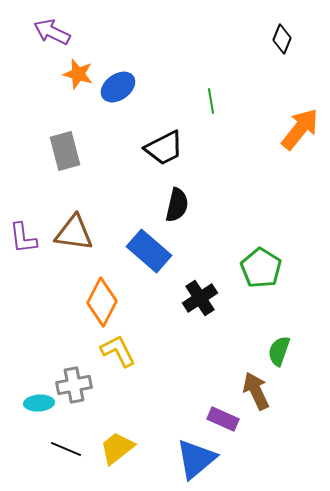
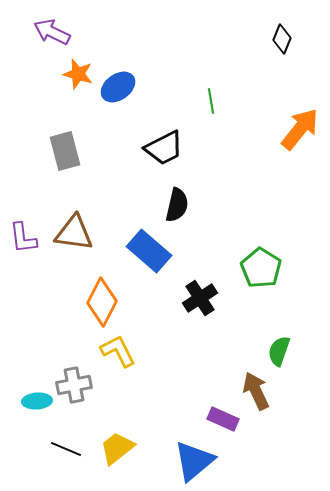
cyan ellipse: moved 2 px left, 2 px up
blue triangle: moved 2 px left, 2 px down
